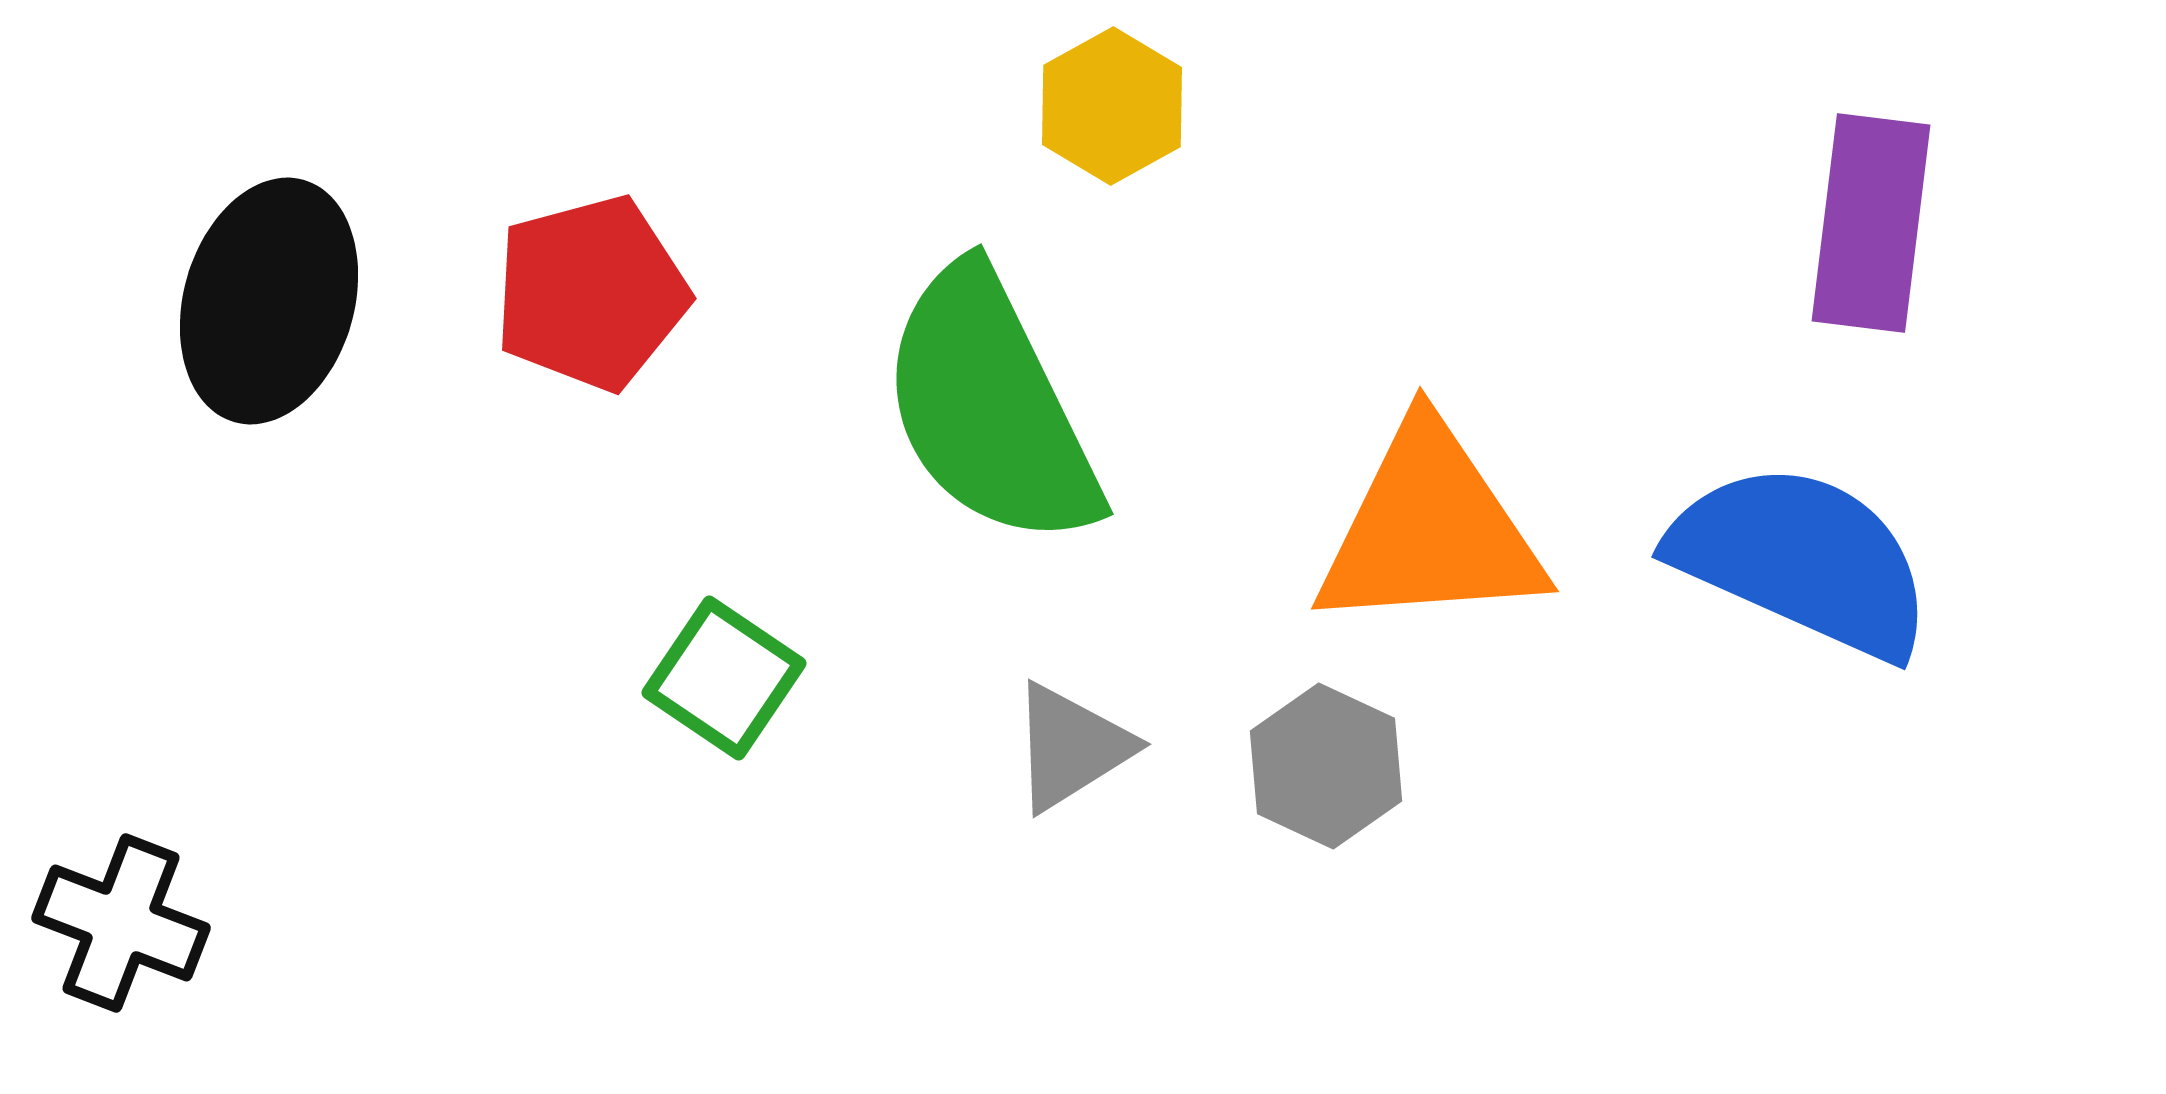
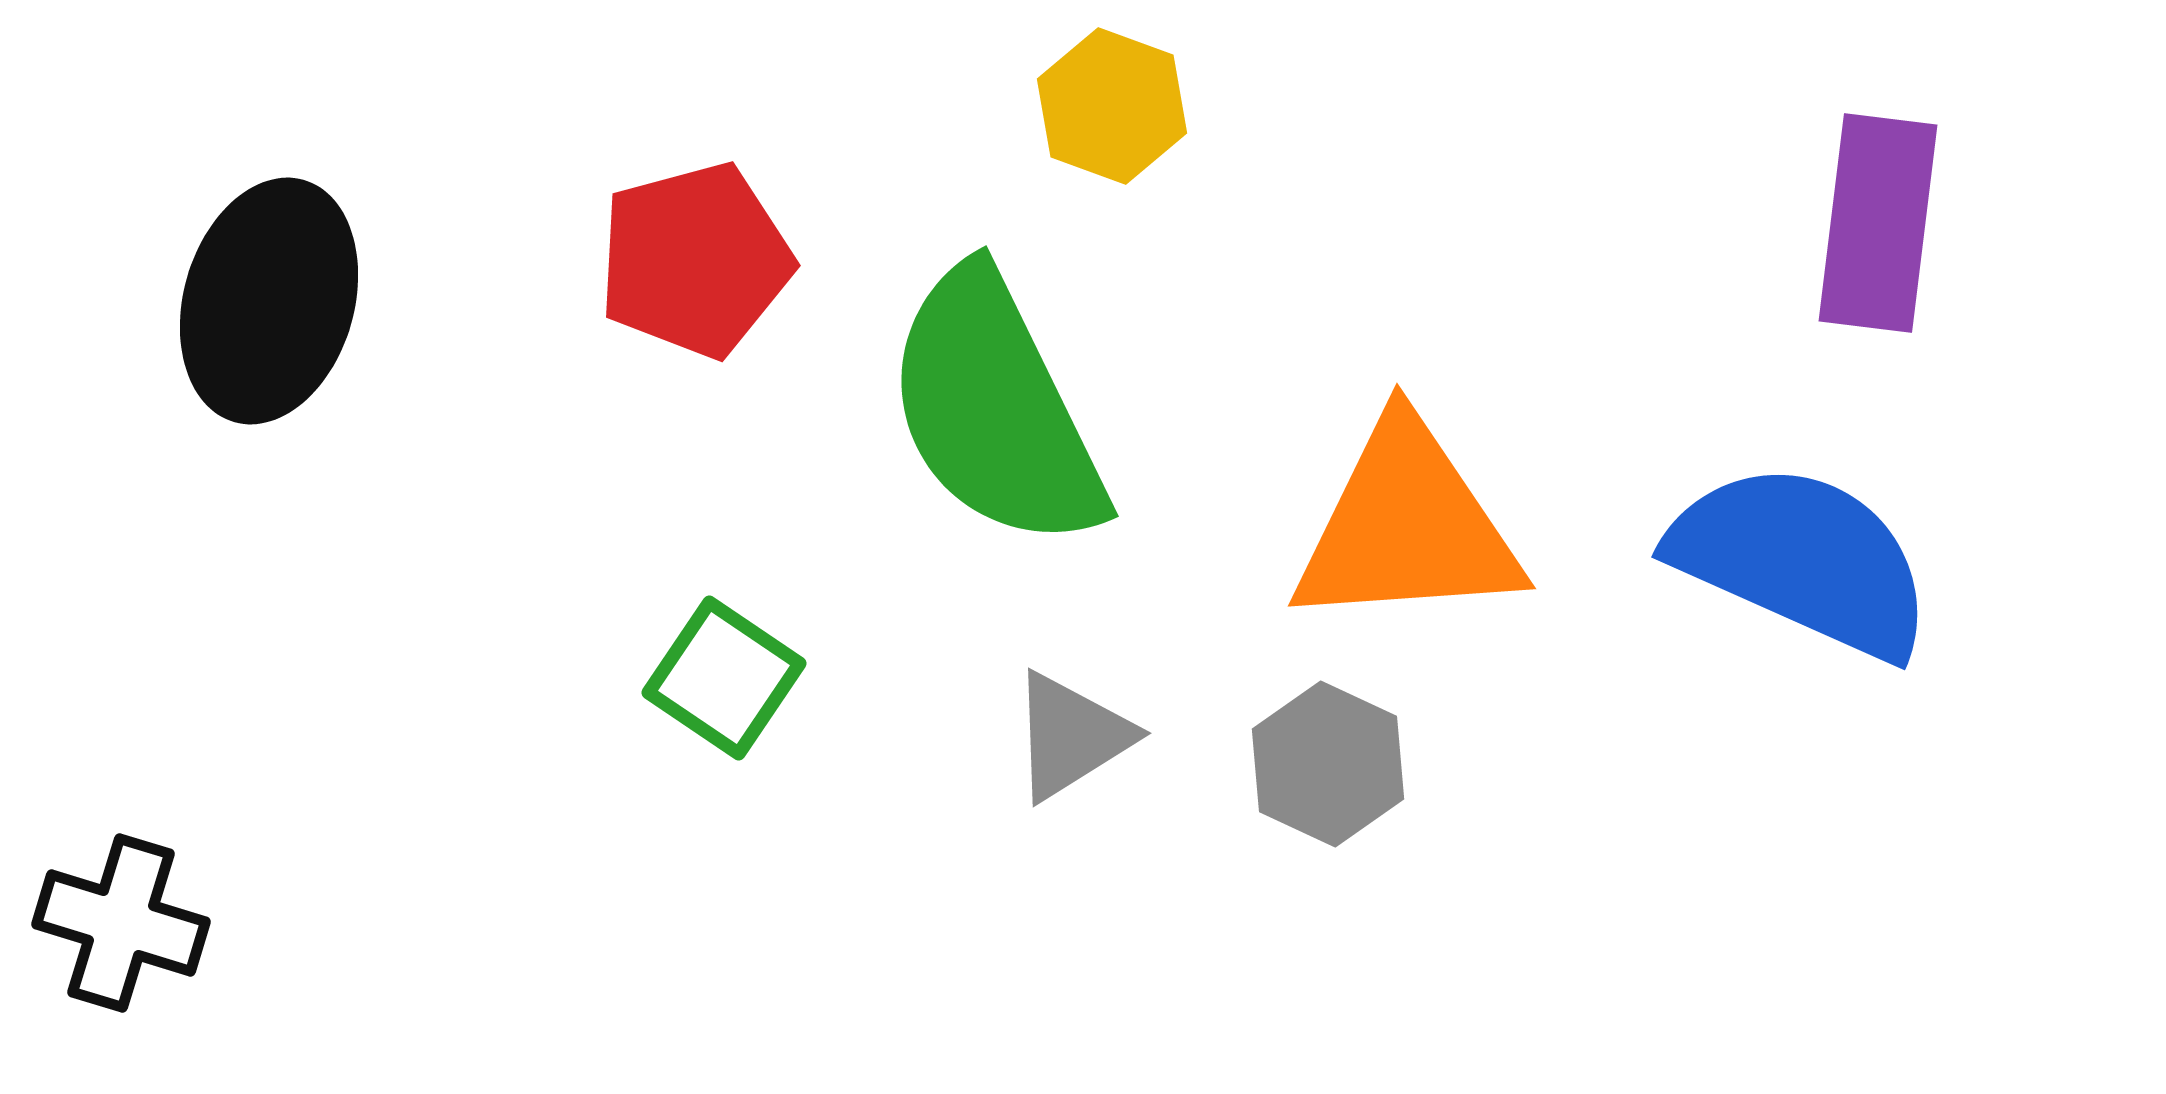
yellow hexagon: rotated 11 degrees counterclockwise
purple rectangle: moved 7 px right
red pentagon: moved 104 px right, 33 px up
green semicircle: moved 5 px right, 2 px down
orange triangle: moved 23 px left, 3 px up
gray triangle: moved 11 px up
gray hexagon: moved 2 px right, 2 px up
black cross: rotated 4 degrees counterclockwise
